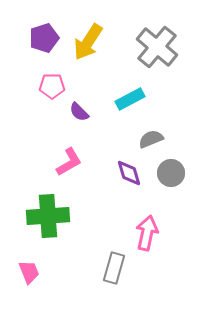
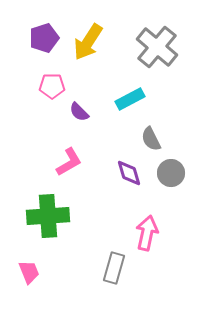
gray semicircle: rotated 95 degrees counterclockwise
